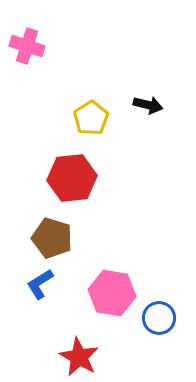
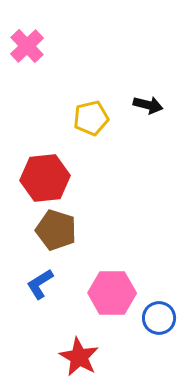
pink cross: rotated 28 degrees clockwise
yellow pentagon: rotated 20 degrees clockwise
red hexagon: moved 27 px left
brown pentagon: moved 4 px right, 8 px up
pink hexagon: rotated 9 degrees counterclockwise
